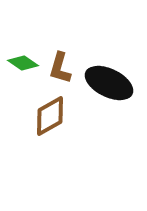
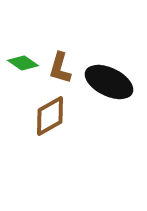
black ellipse: moved 1 px up
